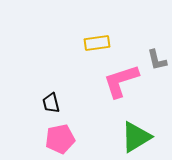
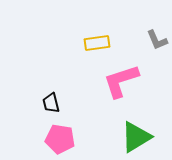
gray L-shape: moved 20 px up; rotated 10 degrees counterclockwise
pink pentagon: rotated 20 degrees clockwise
